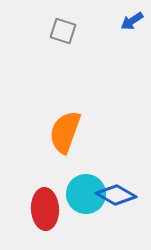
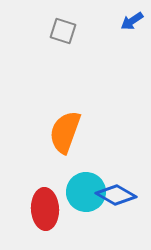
cyan circle: moved 2 px up
